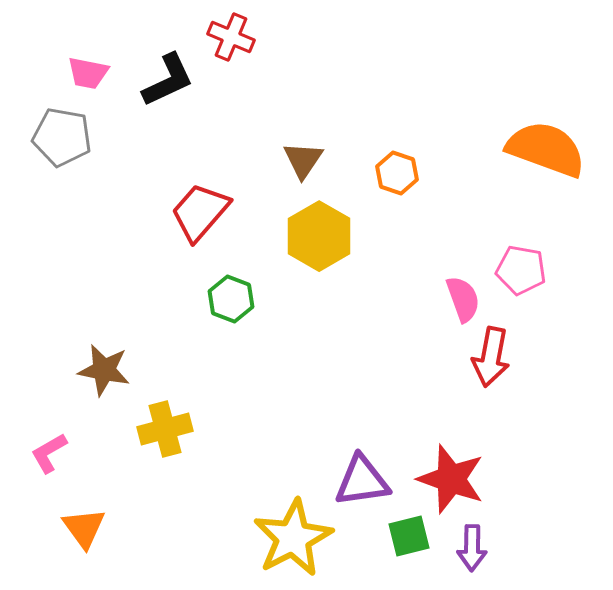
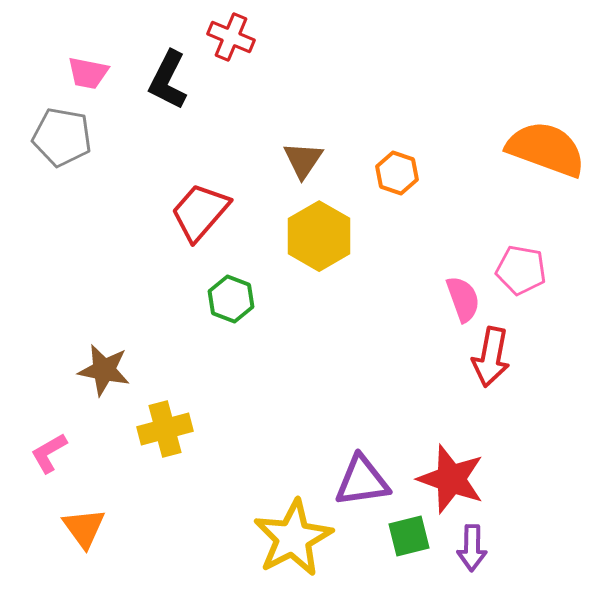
black L-shape: rotated 142 degrees clockwise
